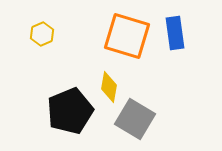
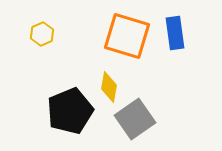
gray square: rotated 24 degrees clockwise
